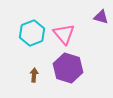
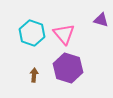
purple triangle: moved 3 px down
cyan hexagon: rotated 20 degrees counterclockwise
